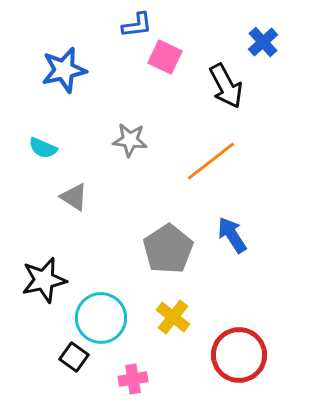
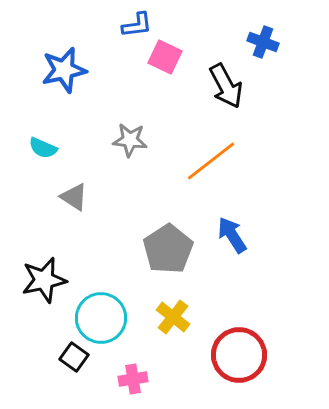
blue cross: rotated 28 degrees counterclockwise
